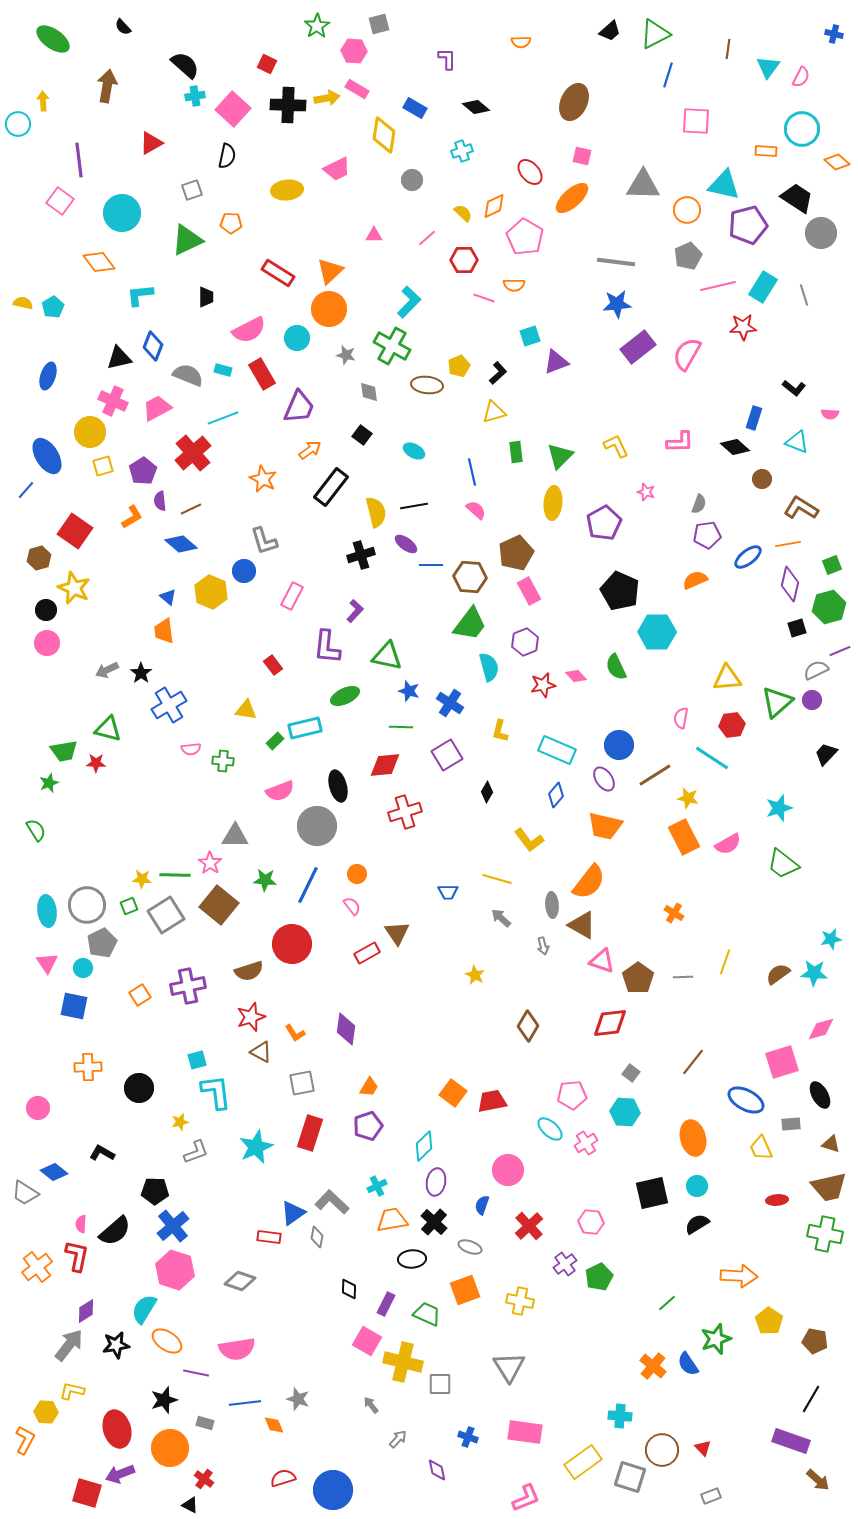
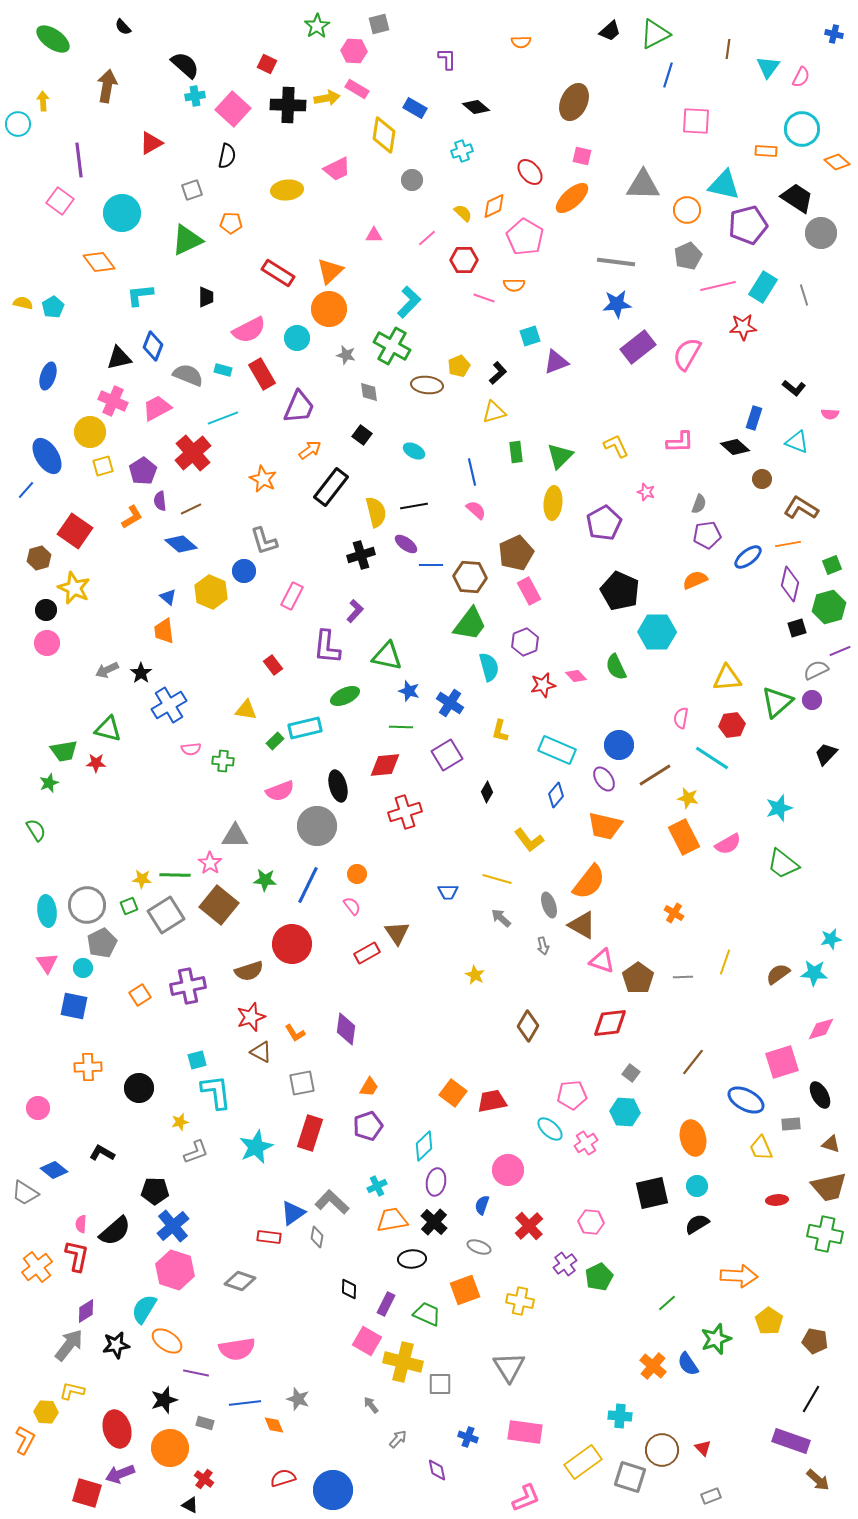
gray ellipse at (552, 905): moved 3 px left; rotated 15 degrees counterclockwise
blue diamond at (54, 1172): moved 2 px up
gray ellipse at (470, 1247): moved 9 px right
